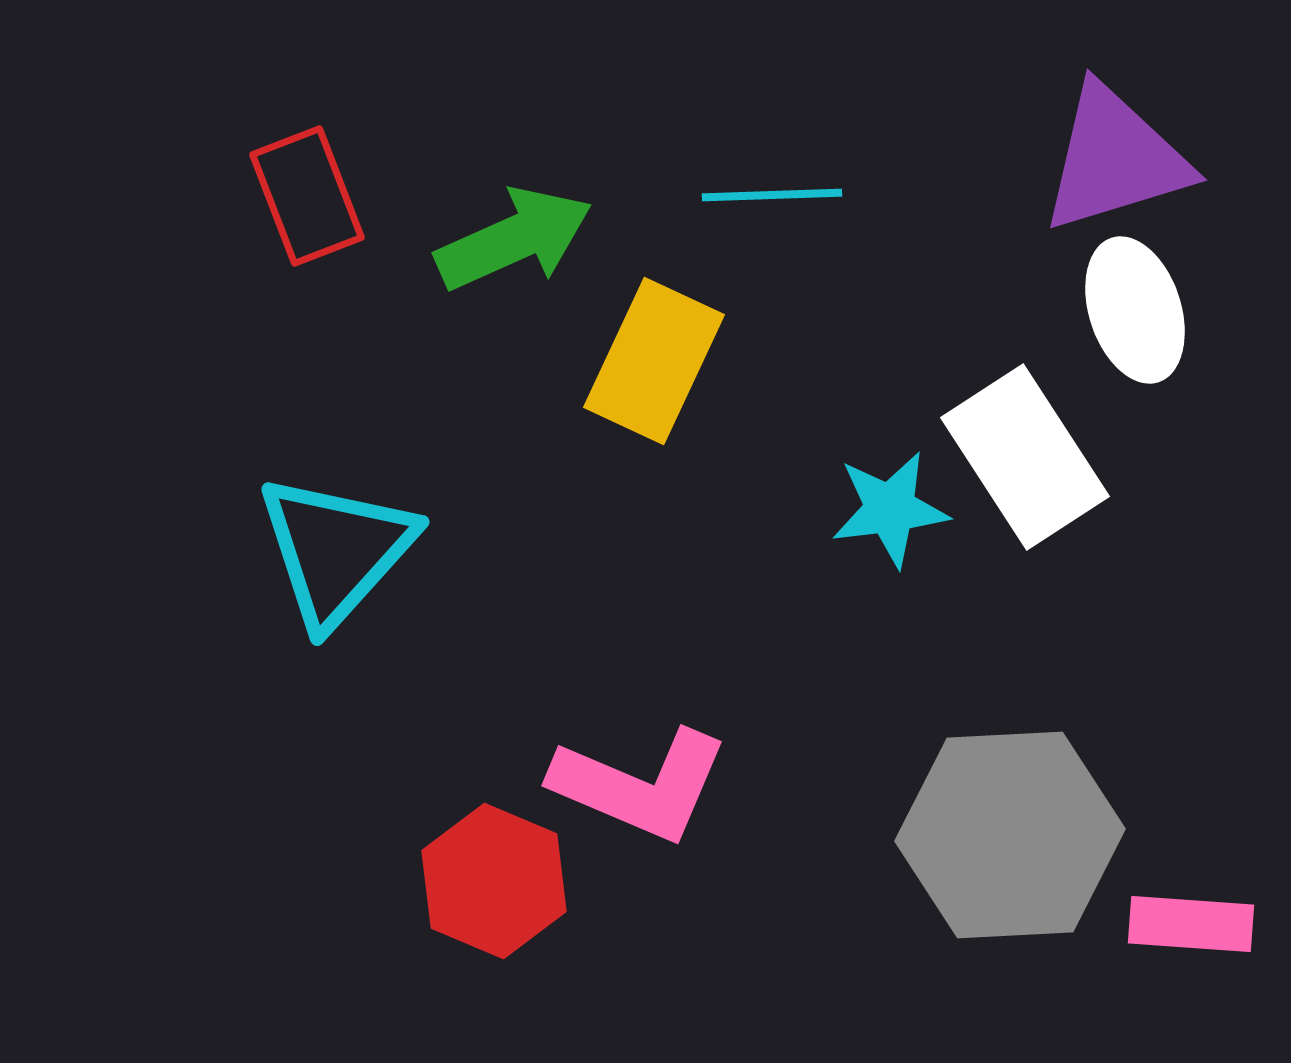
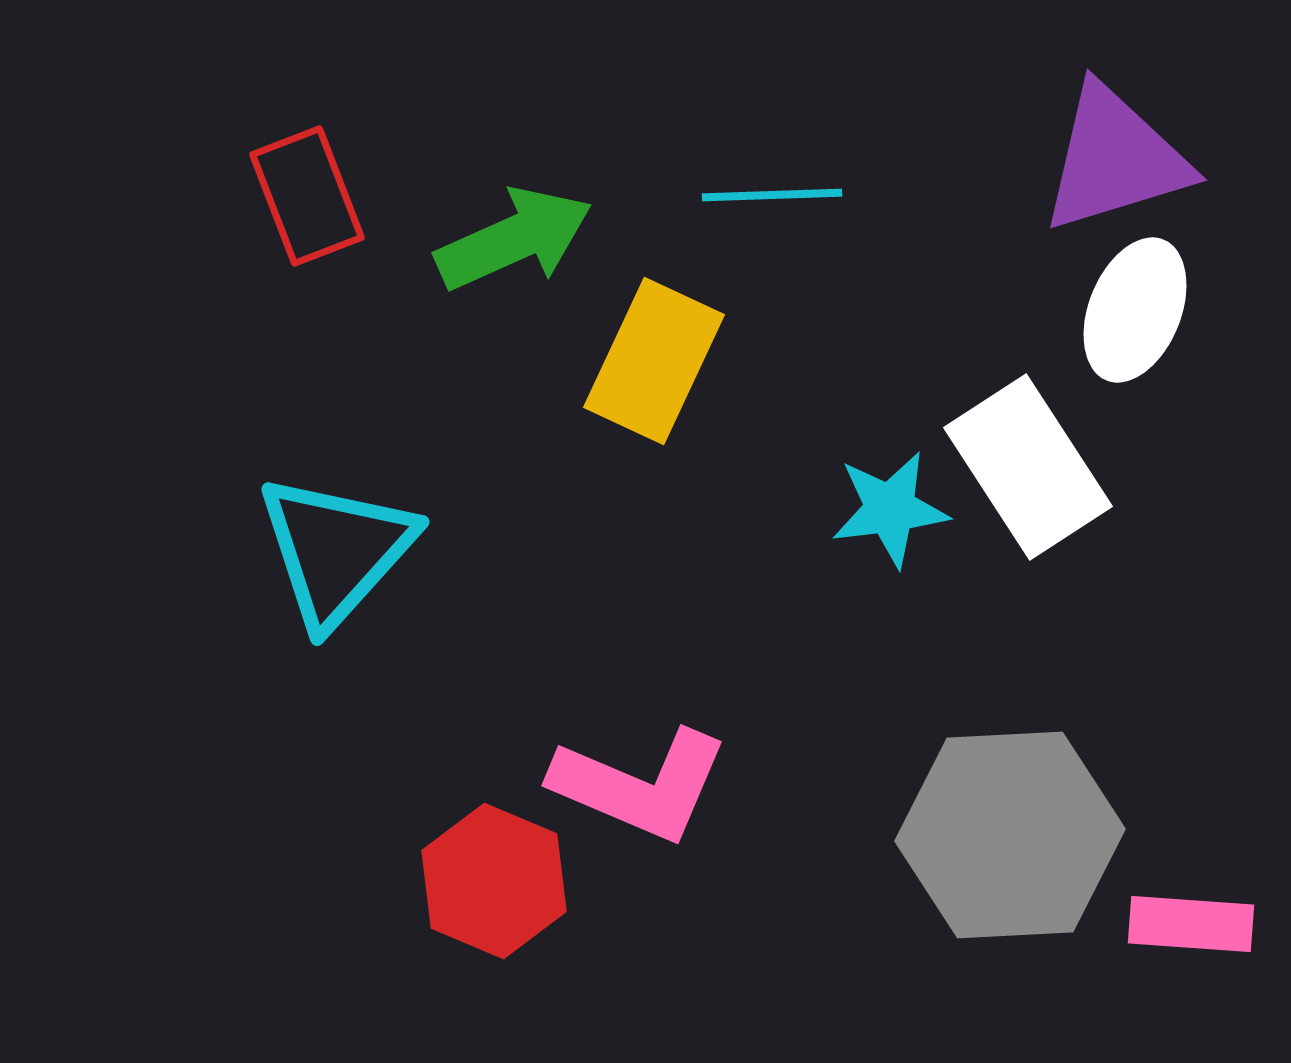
white ellipse: rotated 40 degrees clockwise
white rectangle: moved 3 px right, 10 px down
